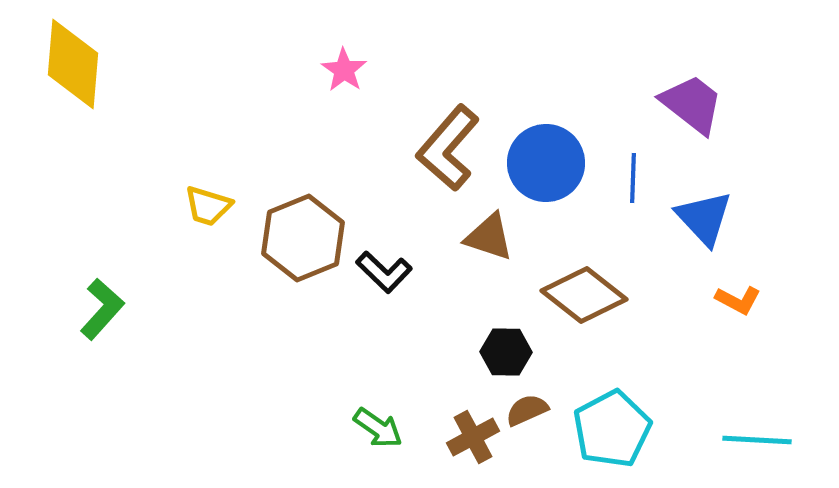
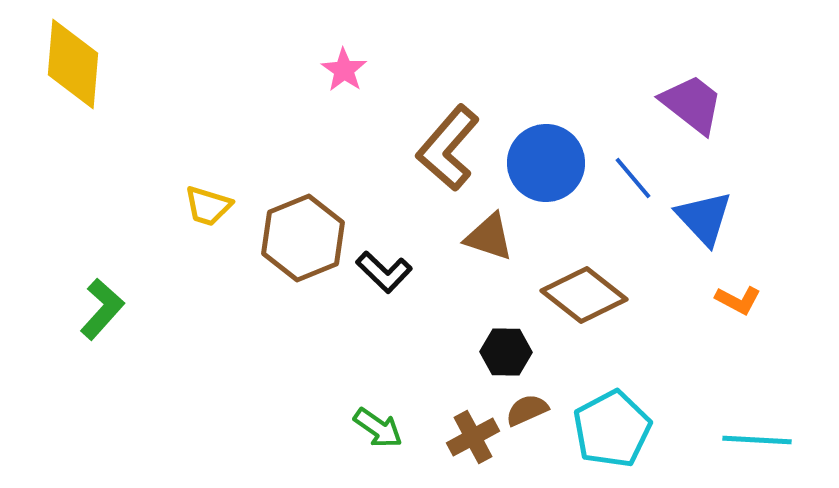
blue line: rotated 42 degrees counterclockwise
